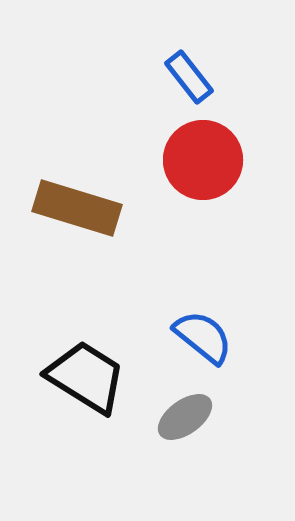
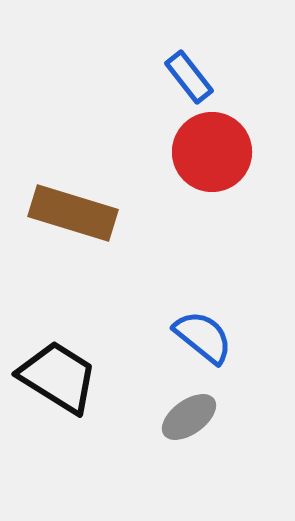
red circle: moved 9 px right, 8 px up
brown rectangle: moved 4 px left, 5 px down
black trapezoid: moved 28 px left
gray ellipse: moved 4 px right
